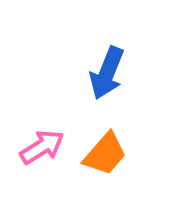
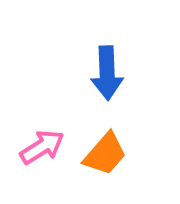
blue arrow: rotated 24 degrees counterclockwise
